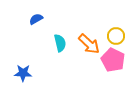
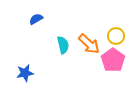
cyan semicircle: moved 3 px right, 2 px down
pink pentagon: rotated 10 degrees clockwise
blue star: moved 2 px right; rotated 12 degrees counterclockwise
